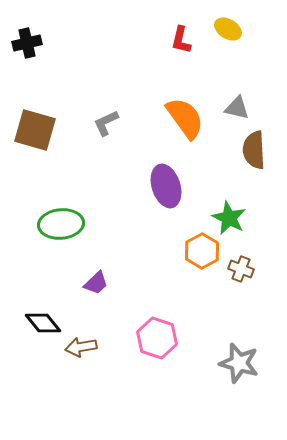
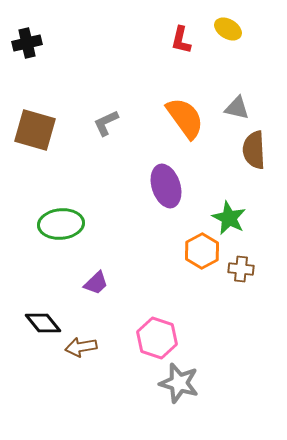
brown cross: rotated 15 degrees counterclockwise
gray star: moved 60 px left, 20 px down
